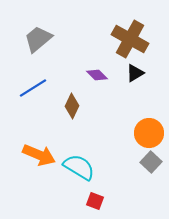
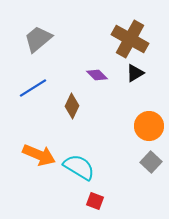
orange circle: moved 7 px up
